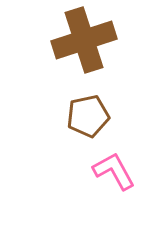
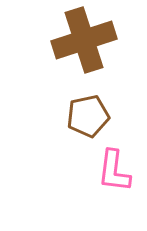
pink L-shape: rotated 144 degrees counterclockwise
